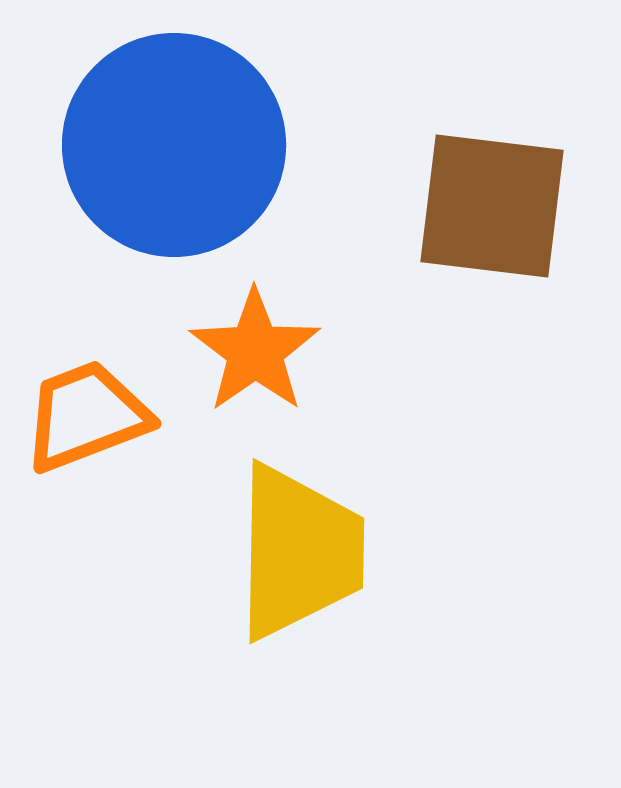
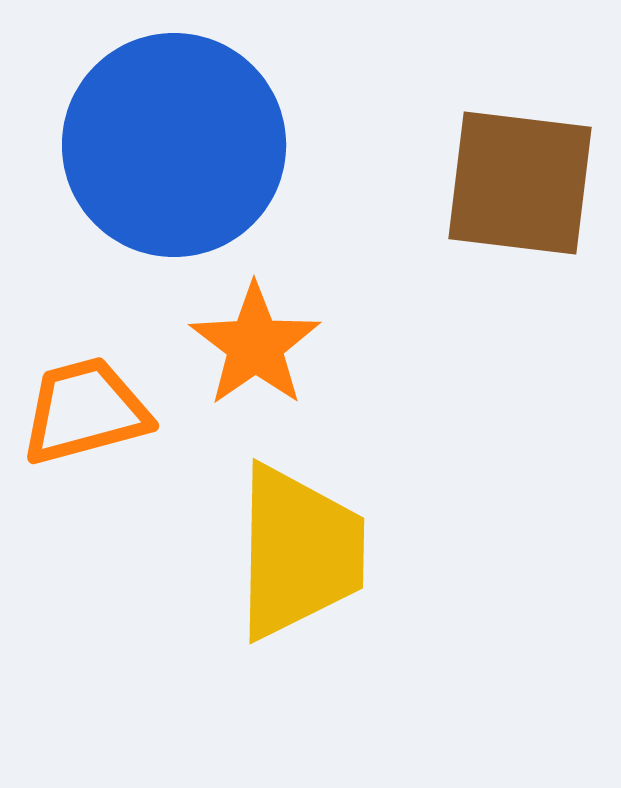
brown square: moved 28 px right, 23 px up
orange star: moved 6 px up
orange trapezoid: moved 1 px left, 5 px up; rotated 6 degrees clockwise
